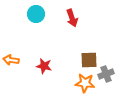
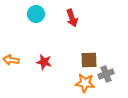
red star: moved 4 px up
